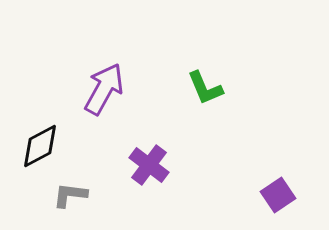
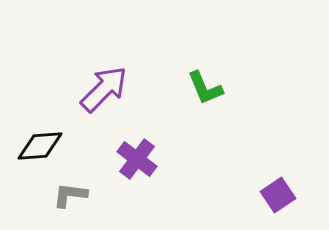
purple arrow: rotated 16 degrees clockwise
black diamond: rotated 24 degrees clockwise
purple cross: moved 12 px left, 6 px up
